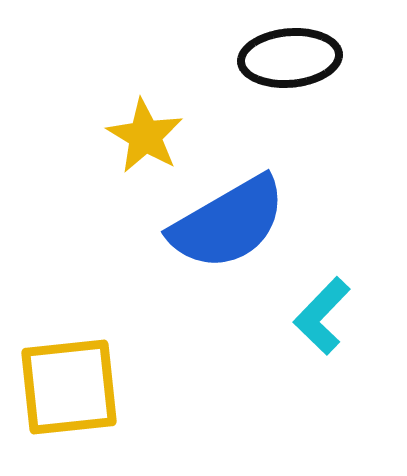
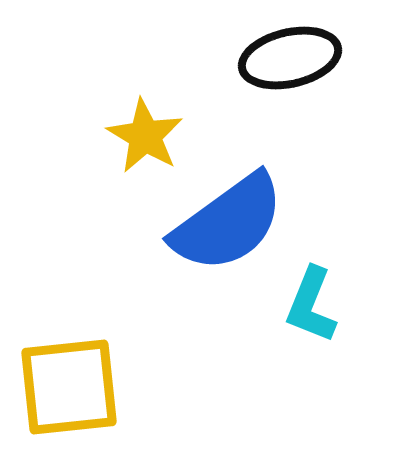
black ellipse: rotated 8 degrees counterclockwise
blue semicircle: rotated 6 degrees counterclockwise
cyan L-shape: moved 11 px left, 11 px up; rotated 22 degrees counterclockwise
